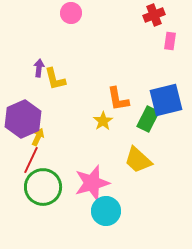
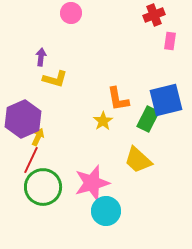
purple arrow: moved 2 px right, 11 px up
yellow L-shape: rotated 60 degrees counterclockwise
